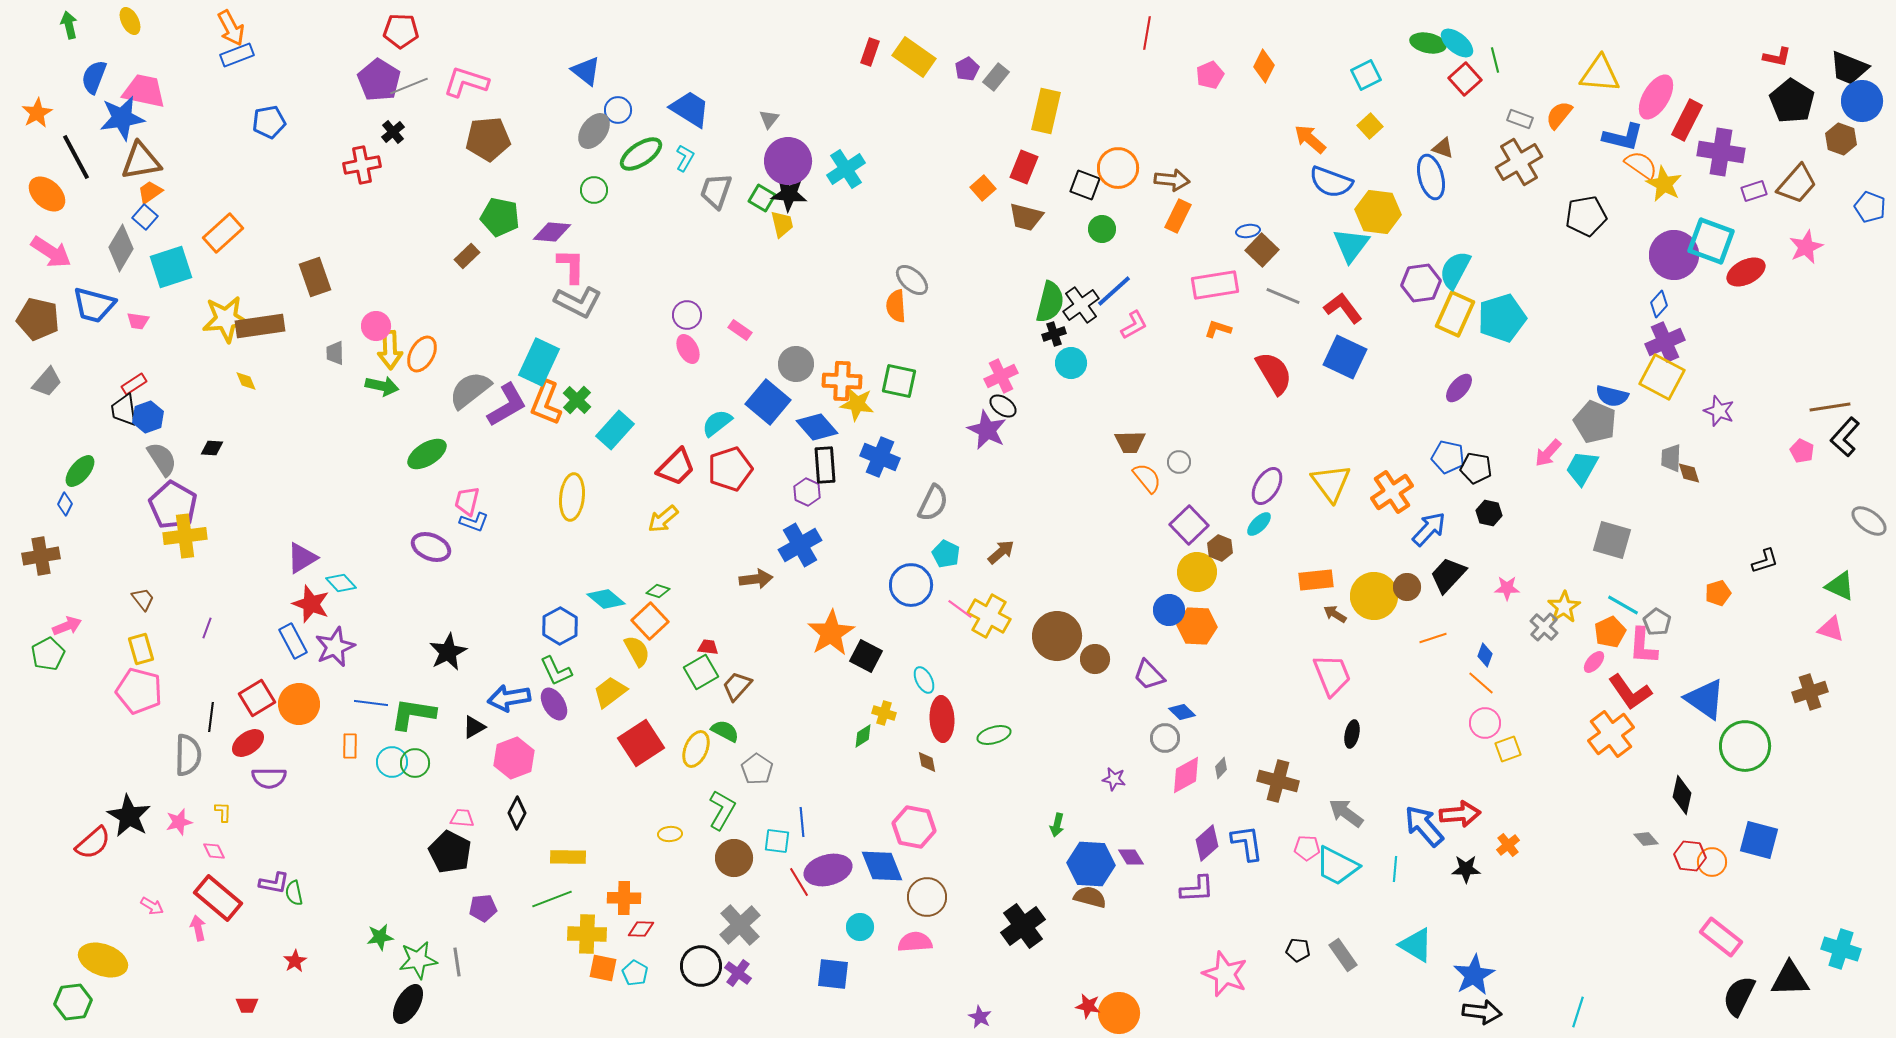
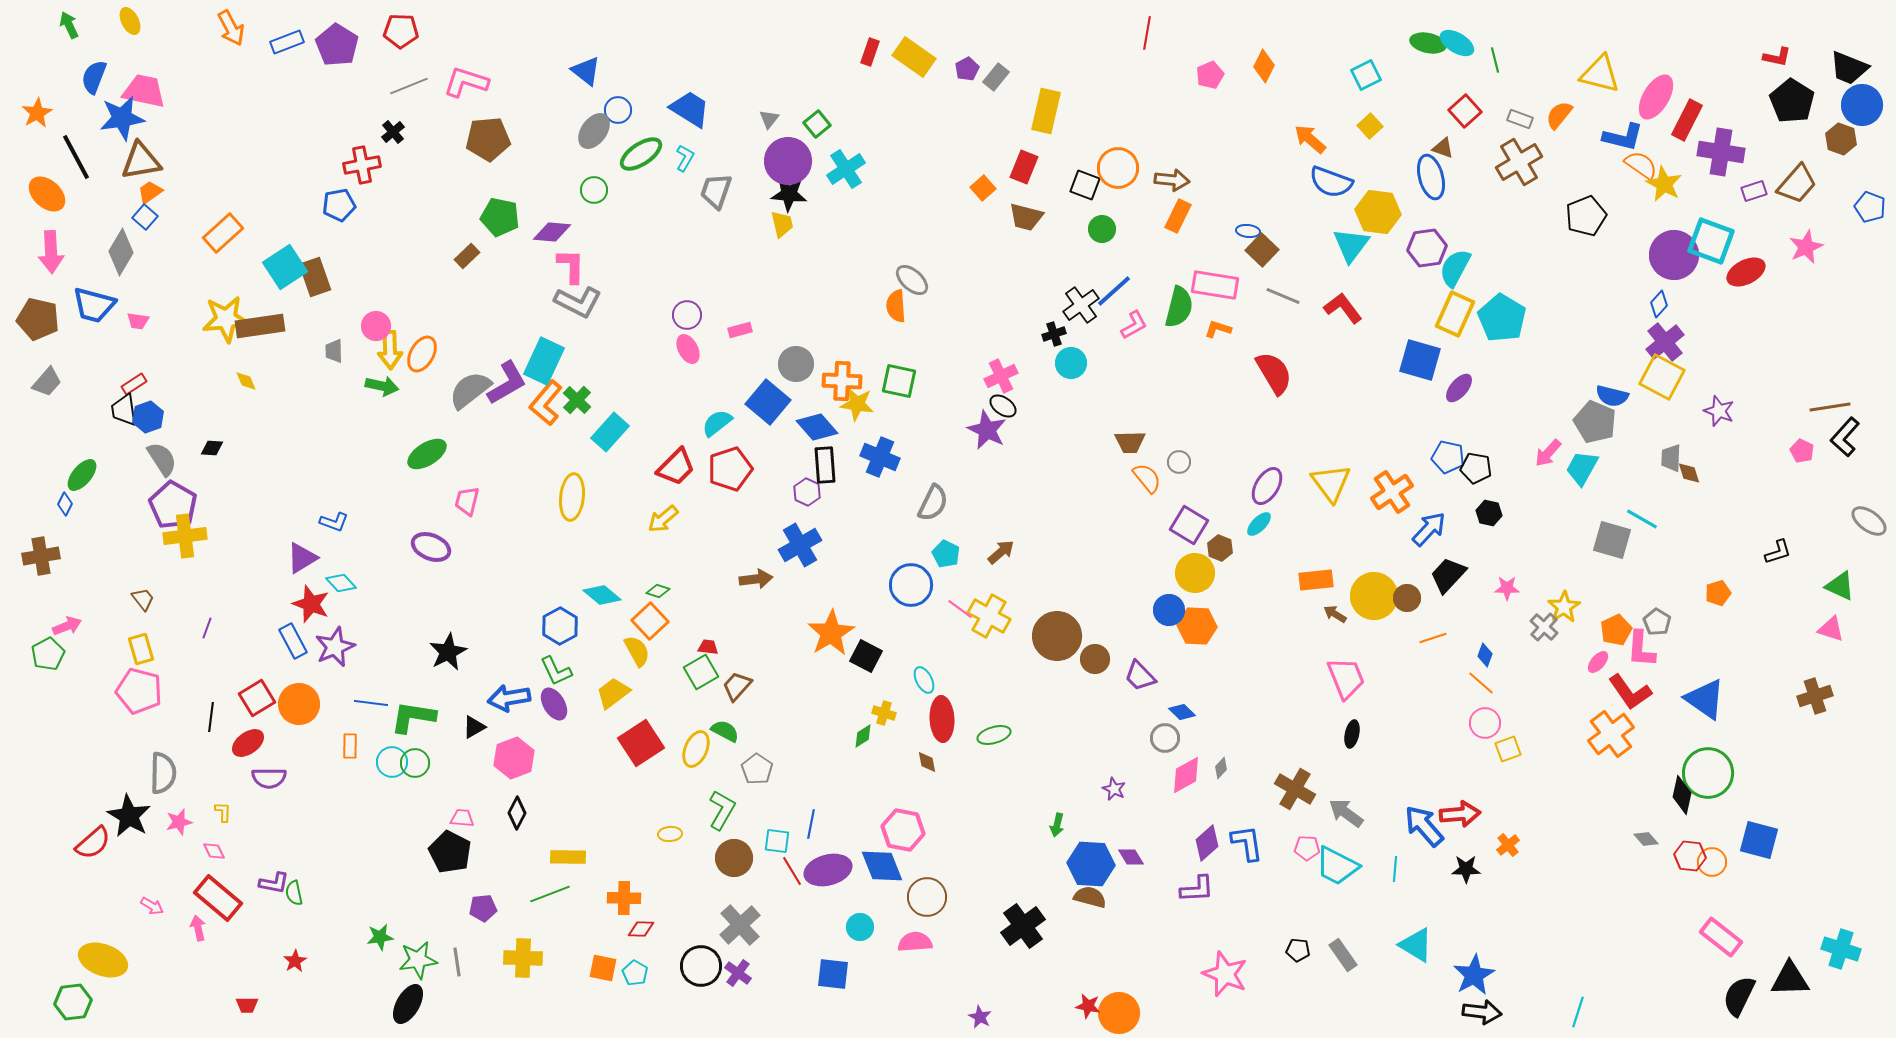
green arrow at (69, 25): rotated 12 degrees counterclockwise
cyan ellipse at (1457, 43): rotated 8 degrees counterclockwise
blue rectangle at (237, 55): moved 50 px right, 13 px up
yellow triangle at (1600, 74): rotated 9 degrees clockwise
red square at (1465, 79): moved 32 px down
purple pentagon at (379, 80): moved 42 px left, 35 px up
blue circle at (1862, 101): moved 4 px down
blue pentagon at (269, 122): moved 70 px right, 83 px down
green square at (762, 198): moved 55 px right, 74 px up; rotated 20 degrees clockwise
black pentagon at (1586, 216): rotated 12 degrees counterclockwise
blue ellipse at (1248, 231): rotated 15 degrees clockwise
gray diamond at (121, 248): moved 4 px down
pink arrow at (51, 252): rotated 54 degrees clockwise
cyan square at (171, 267): moved 114 px right; rotated 15 degrees counterclockwise
cyan semicircle at (1455, 270): moved 2 px up
purple hexagon at (1421, 283): moved 6 px right, 35 px up
pink rectangle at (1215, 285): rotated 18 degrees clockwise
green semicircle at (1050, 302): moved 129 px right, 5 px down
cyan pentagon at (1502, 318): rotated 24 degrees counterclockwise
pink rectangle at (740, 330): rotated 50 degrees counterclockwise
purple cross at (1665, 342): rotated 15 degrees counterclockwise
gray trapezoid at (335, 353): moved 1 px left, 2 px up
blue square at (1345, 357): moved 75 px right, 3 px down; rotated 9 degrees counterclockwise
cyan rectangle at (539, 362): moved 5 px right, 1 px up
orange L-shape at (546, 403): rotated 18 degrees clockwise
purple L-shape at (507, 405): moved 22 px up
cyan rectangle at (615, 430): moved 5 px left, 2 px down
green ellipse at (80, 471): moved 2 px right, 4 px down
blue L-shape at (474, 522): moved 140 px left
purple square at (1189, 525): rotated 15 degrees counterclockwise
black L-shape at (1765, 561): moved 13 px right, 9 px up
yellow circle at (1197, 572): moved 2 px left, 1 px down
brown circle at (1407, 587): moved 11 px down
cyan diamond at (606, 599): moved 4 px left, 4 px up
cyan line at (1623, 605): moved 19 px right, 86 px up
orange pentagon at (1610, 632): moved 6 px right, 2 px up
pink L-shape at (1643, 646): moved 2 px left, 3 px down
pink ellipse at (1594, 662): moved 4 px right
purple trapezoid at (1149, 675): moved 9 px left, 1 px down
pink trapezoid at (1332, 675): moved 14 px right, 3 px down
yellow trapezoid at (610, 692): moved 3 px right, 1 px down
brown cross at (1810, 692): moved 5 px right, 4 px down
green L-shape at (413, 714): moved 3 px down
green circle at (1745, 746): moved 37 px left, 27 px down
gray semicircle at (188, 755): moved 25 px left, 18 px down
purple star at (1114, 779): moved 10 px down; rotated 15 degrees clockwise
brown cross at (1278, 781): moved 17 px right, 8 px down; rotated 15 degrees clockwise
blue line at (802, 822): moved 9 px right, 2 px down; rotated 16 degrees clockwise
pink hexagon at (914, 827): moved 11 px left, 3 px down
red line at (799, 882): moved 7 px left, 11 px up
green line at (552, 899): moved 2 px left, 5 px up
yellow cross at (587, 934): moved 64 px left, 24 px down
